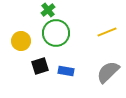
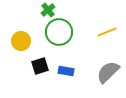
green circle: moved 3 px right, 1 px up
